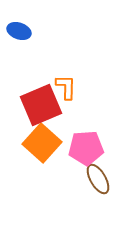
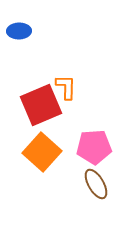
blue ellipse: rotated 20 degrees counterclockwise
orange square: moved 9 px down
pink pentagon: moved 8 px right, 1 px up
brown ellipse: moved 2 px left, 5 px down
